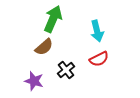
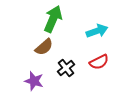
cyan arrow: rotated 95 degrees counterclockwise
red semicircle: moved 3 px down
black cross: moved 2 px up
